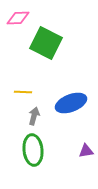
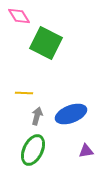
pink diamond: moved 1 px right, 2 px up; rotated 60 degrees clockwise
yellow line: moved 1 px right, 1 px down
blue ellipse: moved 11 px down
gray arrow: moved 3 px right
green ellipse: rotated 32 degrees clockwise
